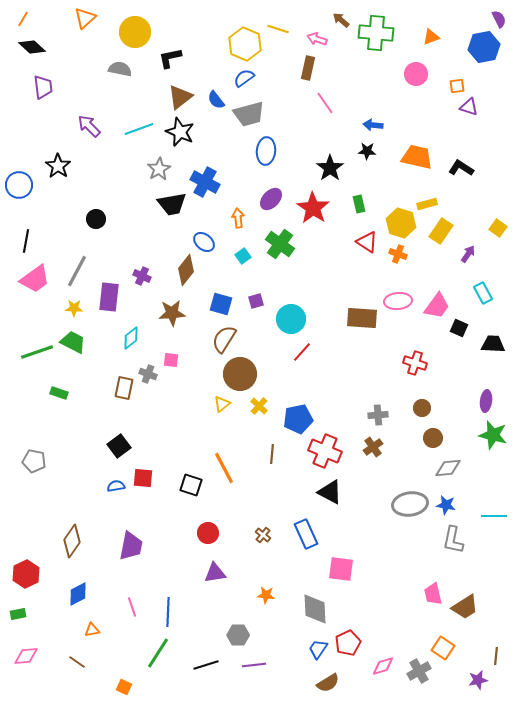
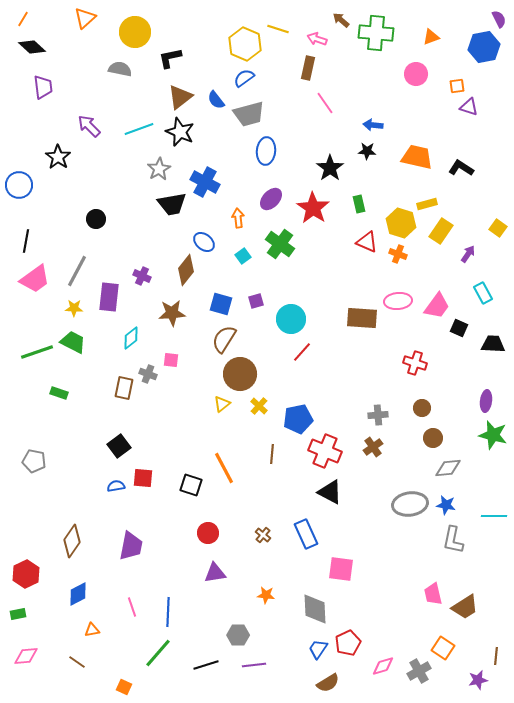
black star at (58, 166): moved 9 px up
red triangle at (367, 242): rotated 10 degrees counterclockwise
green line at (158, 653): rotated 8 degrees clockwise
